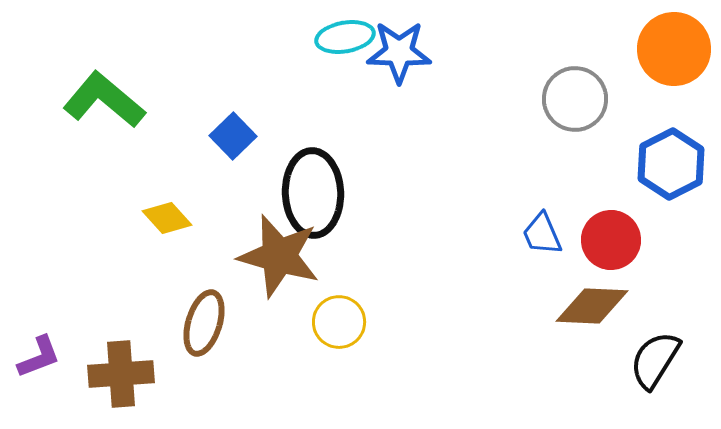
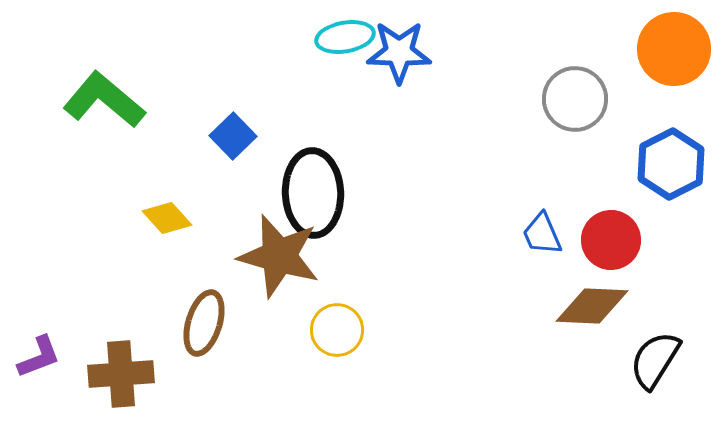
yellow circle: moved 2 px left, 8 px down
